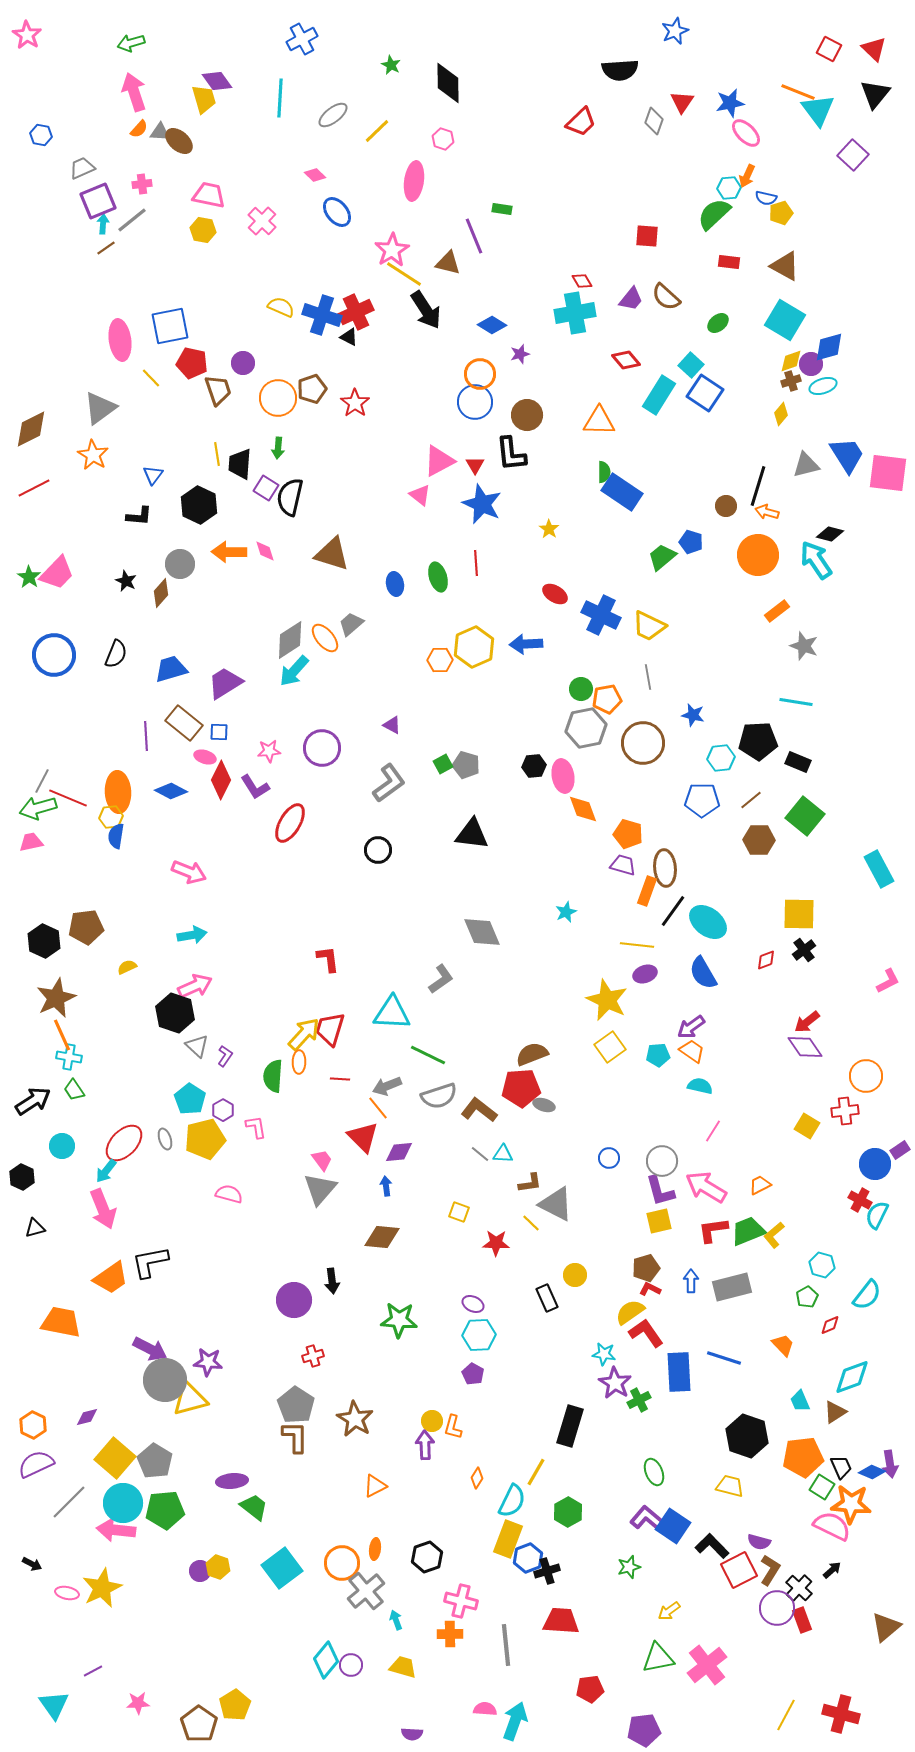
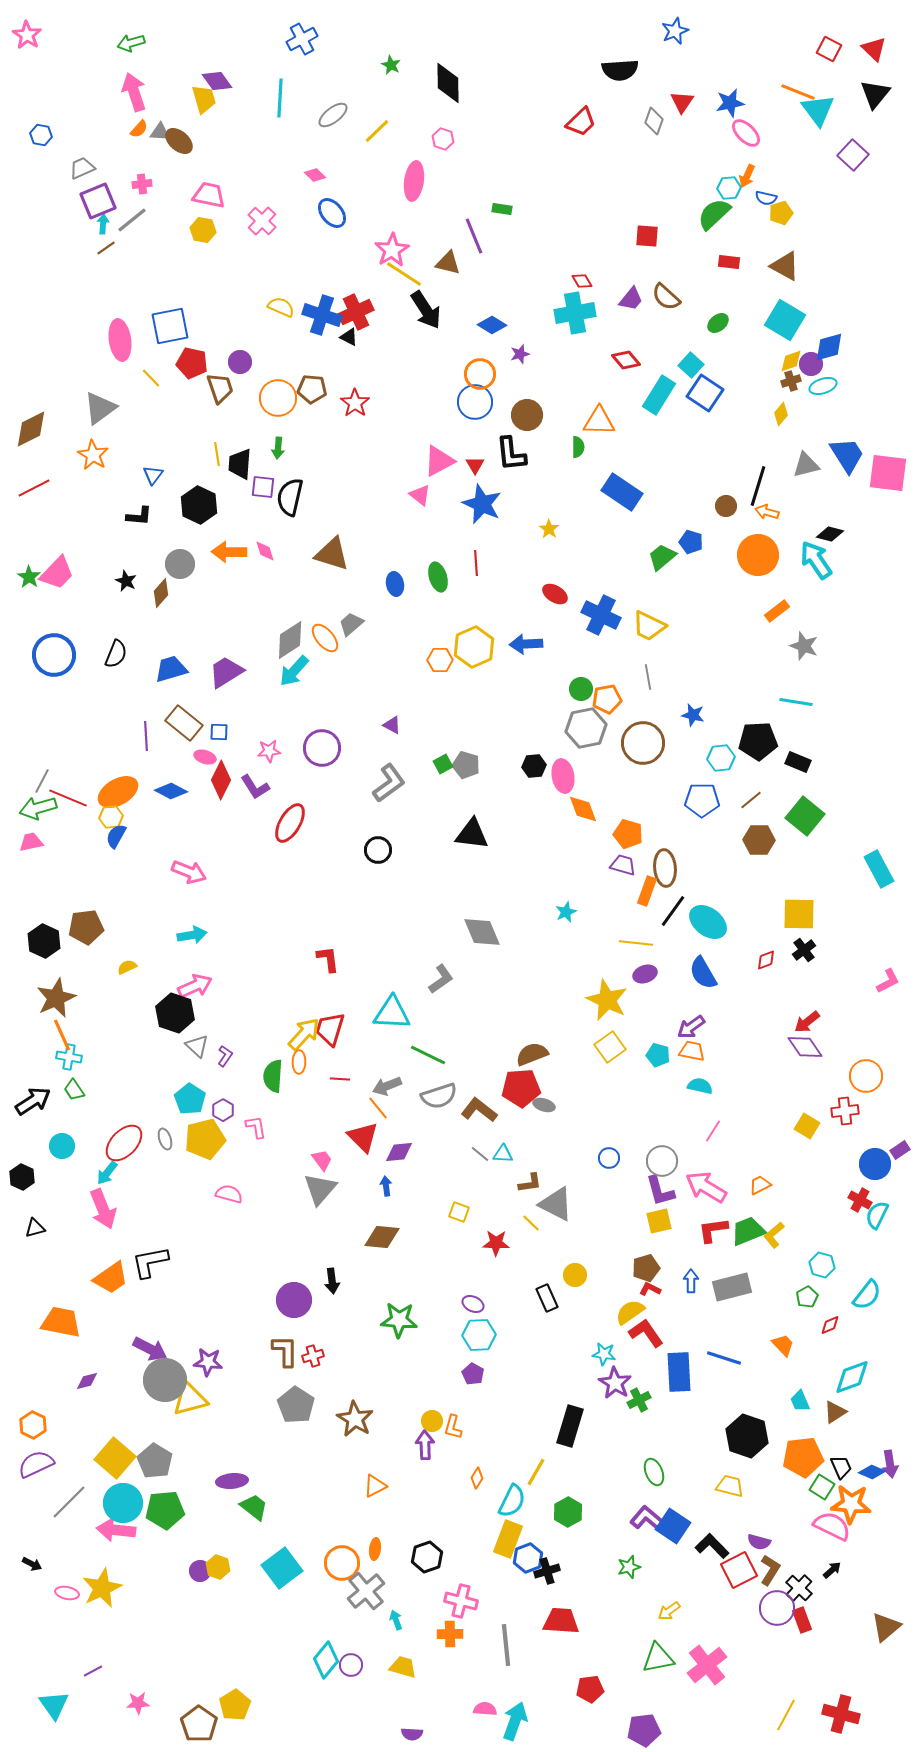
blue ellipse at (337, 212): moved 5 px left, 1 px down
purple circle at (243, 363): moved 3 px left, 1 px up
brown pentagon at (312, 389): rotated 24 degrees clockwise
brown trapezoid at (218, 390): moved 2 px right, 2 px up
green semicircle at (604, 472): moved 26 px left, 25 px up
purple square at (266, 488): moved 3 px left, 1 px up; rotated 25 degrees counterclockwise
purple trapezoid at (225, 683): moved 1 px right, 11 px up
orange ellipse at (118, 792): rotated 63 degrees clockwise
blue semicircle at (116, 836): rotated 20 degrees clockwise
yellow line at (637, 945): moved 1 px left, 2 px up
orange trapezoid at (692, 1051): rotated 24 degrees counterclockwise
cyan pentagon at (658, 1055): rotated 20 degrees clockwise
cyan arrow at (106, 1171): moved 1 px right, 2 px down
purple diamond at (87, 1417): moved 36 px up
brown L-shape at (295, 1437): moved 10 px left, 86 px up
